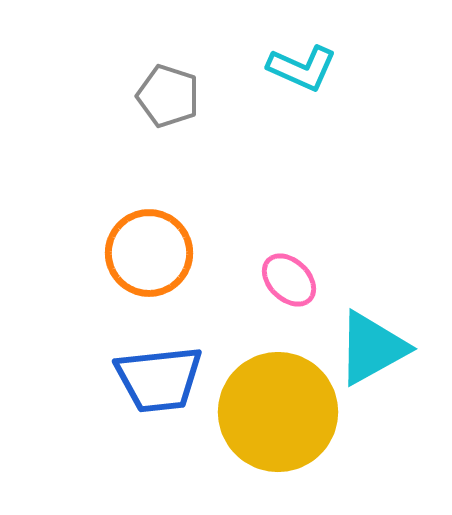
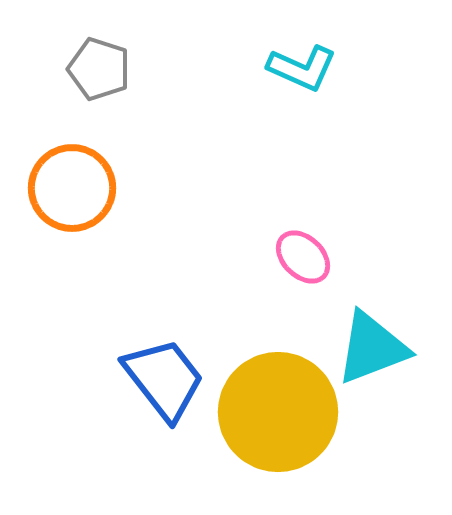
gray pentagon: moved 69 px left, 27 px up
orange circle: moved 77 px left, 65 px up
pink ellipse: moved 14 px right, 23 px up
cyan triangle: rotated 8 degrees clockwise
blue trapezoid: moved 5 px right; rotated 122 degrees counterclockwise
